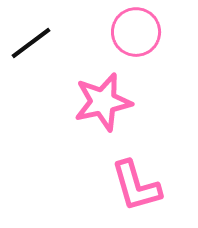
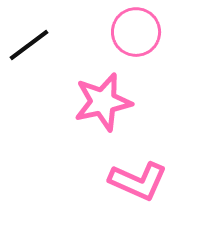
black line: moved 2 px left, 2 px down
pink L-shape: moved 2 px right, 5 px up; rotated 50 degrees counterclockwise
